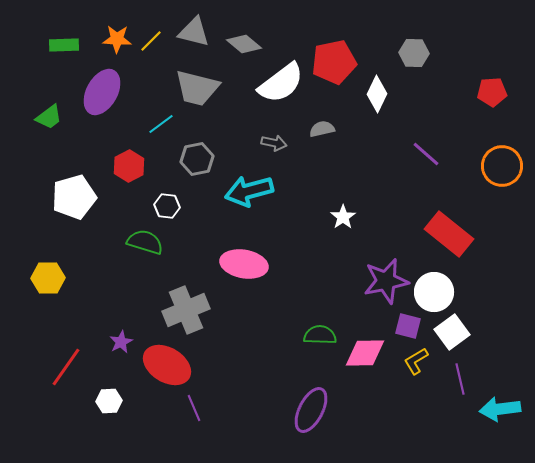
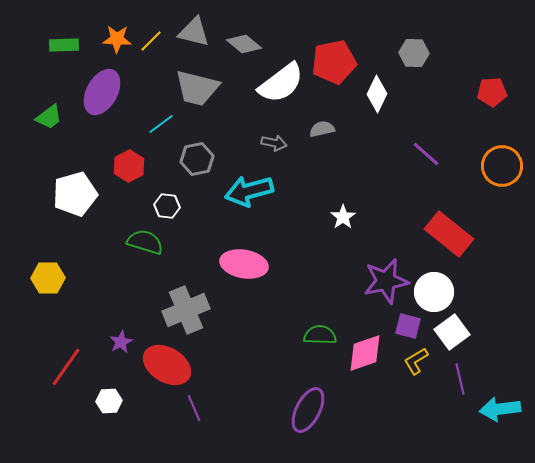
white pentagon at (74, 197): moved 1 px right, 3 px up
pink diamond at (365, 353): rotated 18 degrees counterclockwise
purple ellipse at (311, 410): moved 3 px left
